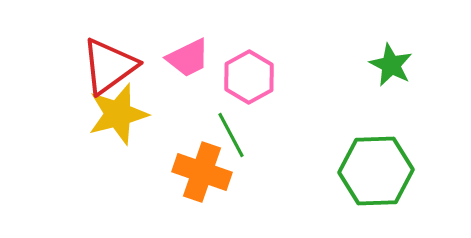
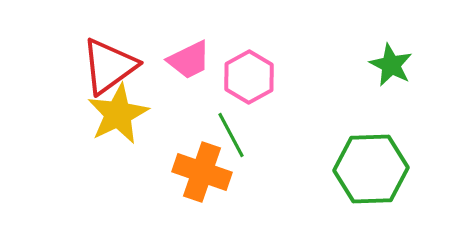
pink trapezoid: moved 1 px right, 2 px down
yellow star: rotated 12 degrees counterclockwise
green hexagon: moved 5 px left, 2 px up
